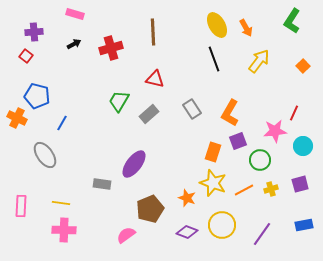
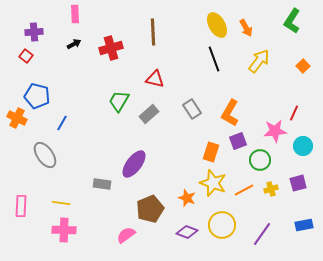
pink rectangle at (75, 14): rotated 72 degrees clockwise
orange rectangle at (213, 152): moved 2 px left
purple square at (300, 184): moved 2 px left, 1 px up
